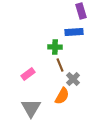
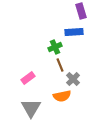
green cross: rotated 24 degrees counterclockwise
pink rectangle: moved 4 px down
orange semicircle: rotated 48 degrees clockwise
